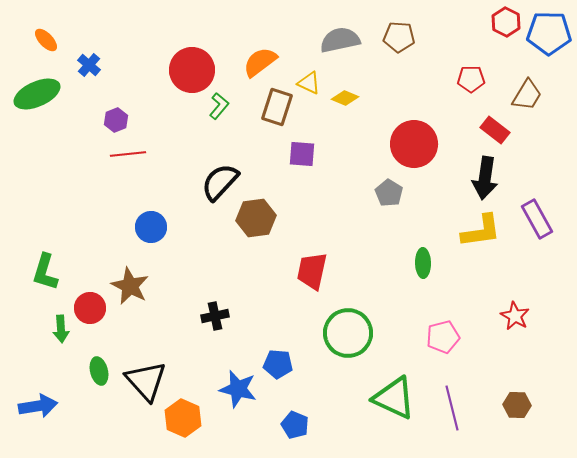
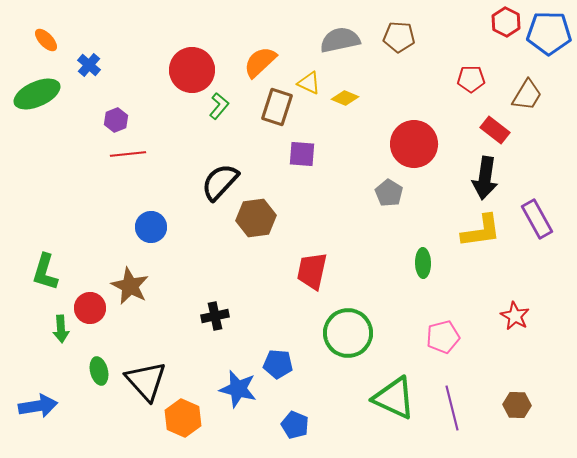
orange semicircle at (260, 62): rotated 6 degrees counterclockwise
